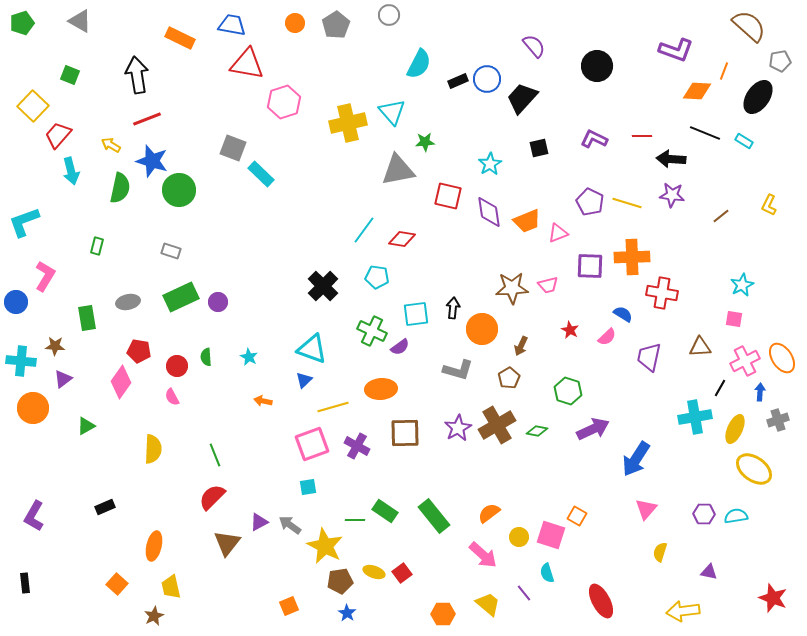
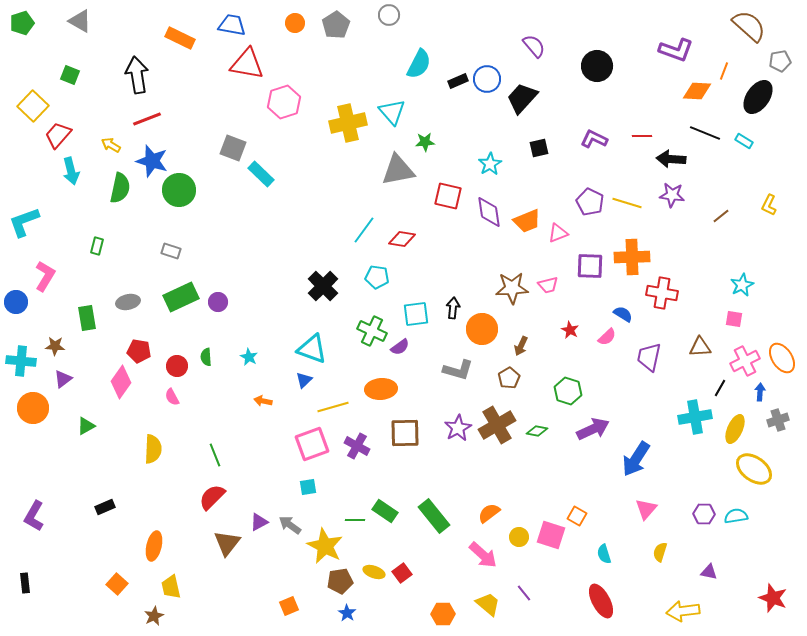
cyan semicircle at (547, 573): moved 57 px right, 19 px up
